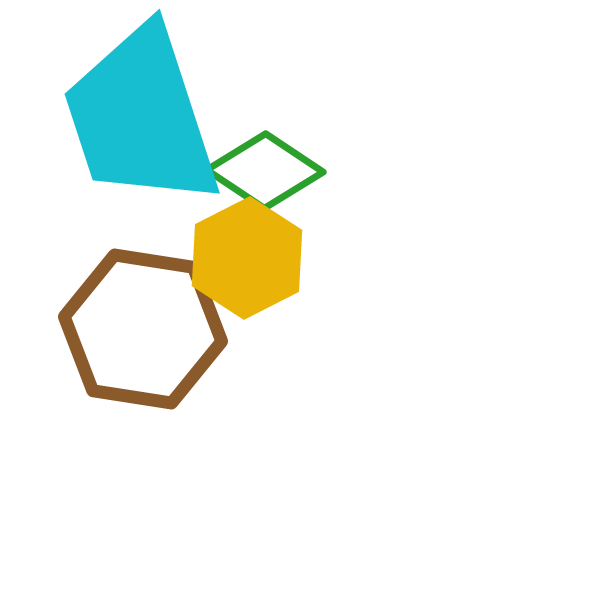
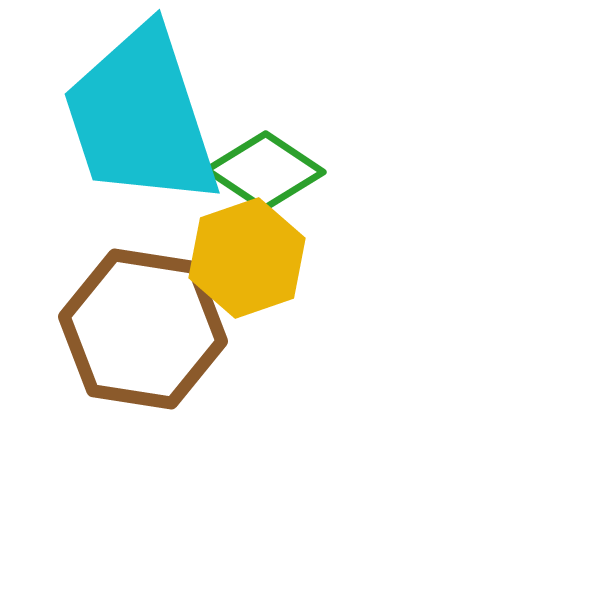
yellow hexagon: rotated 8 degrees clockwise
